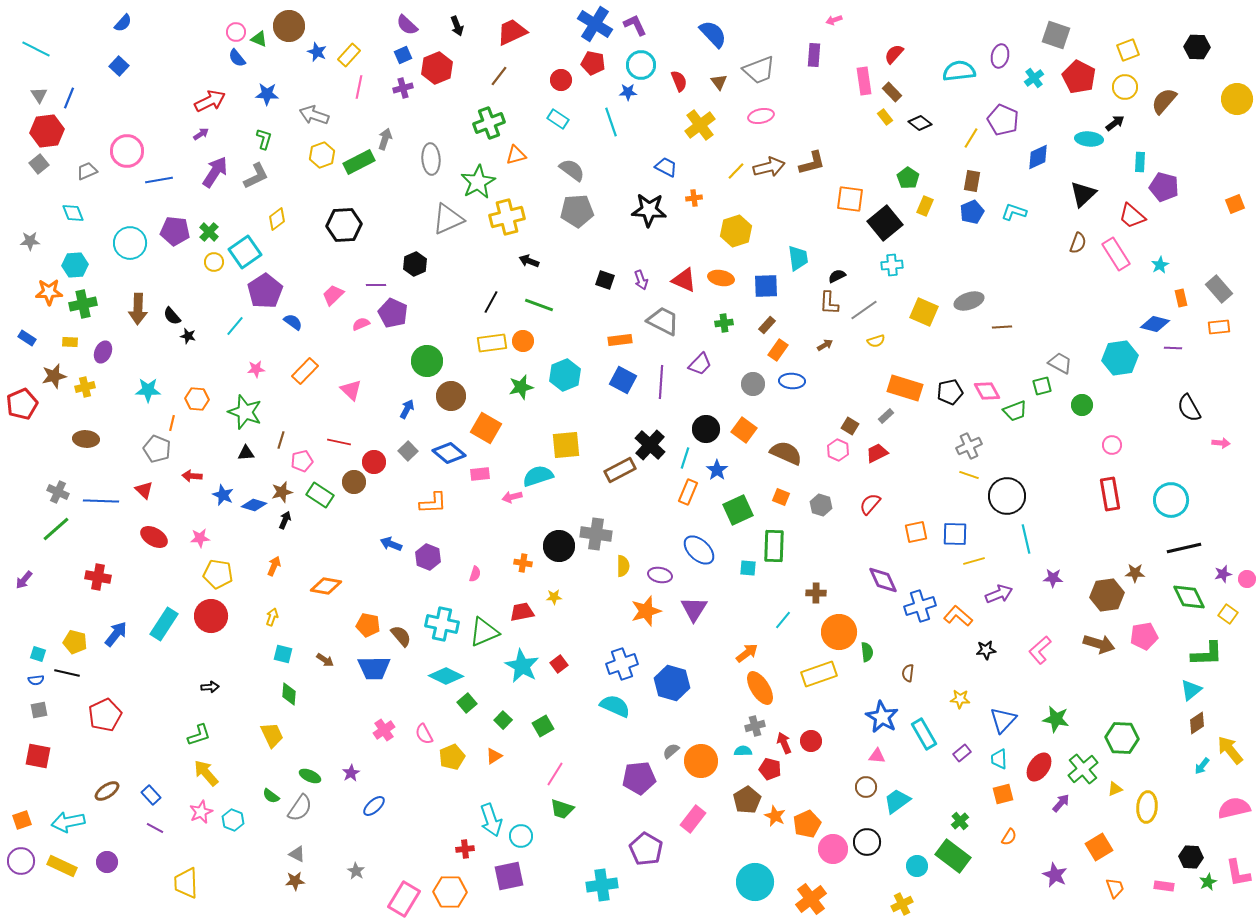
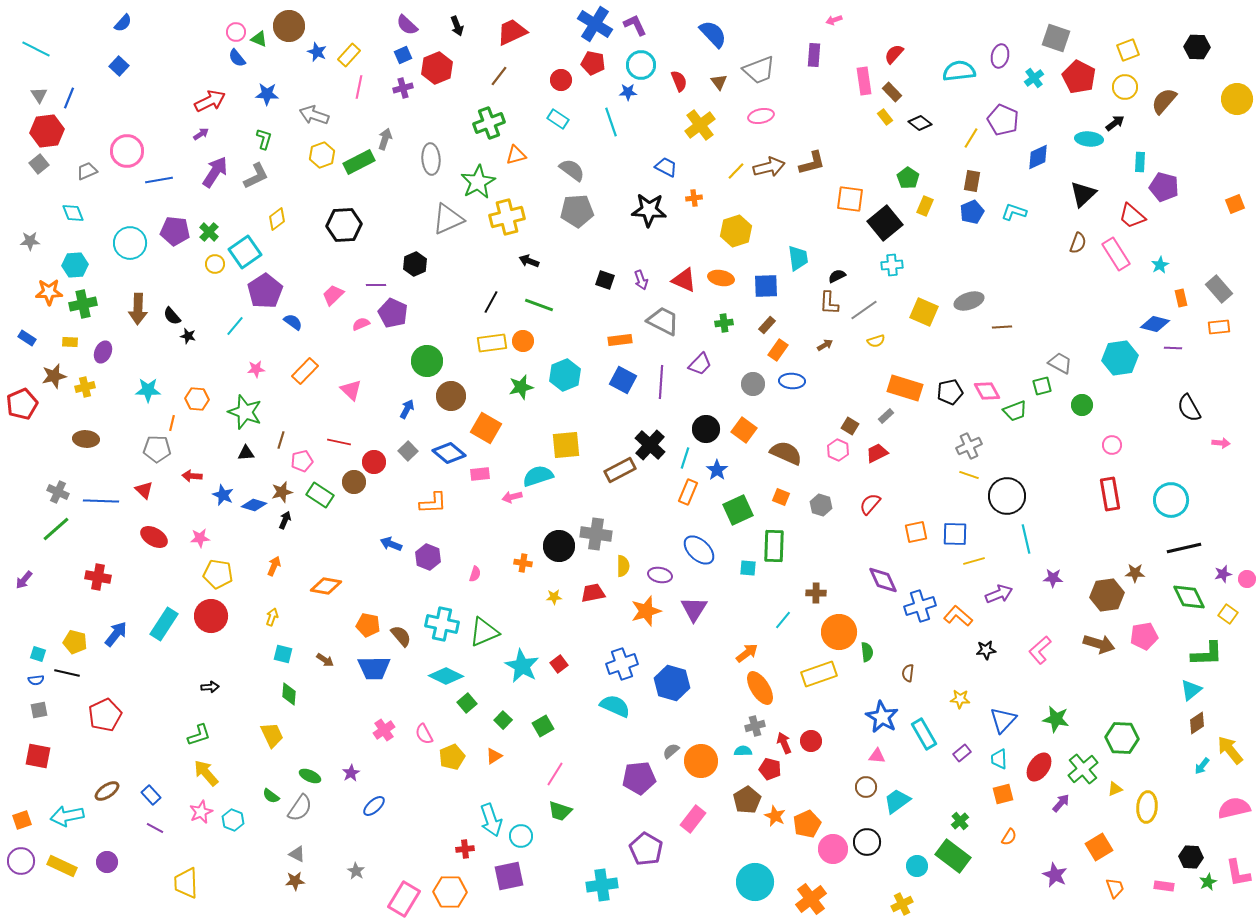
gray square at (1056, 35): moved 3 px down
yellow circle at (214, 262): moved 1 px right, 2 px down
gray pentagon at (157, 449): rotated 20 degrees counterclockwise
red trapezoid at (522, 612): moved 71 px right, 19 px up
green trapezoid at (562, 809): moved 2 px left, 2 px down
cyan arrow at (68, 822): moved 1 px left, 6 px up
